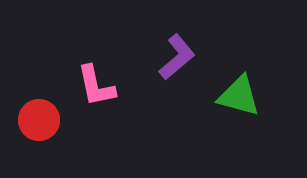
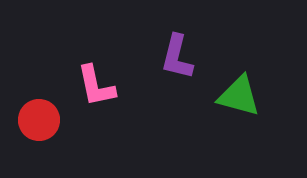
purple L-shape: rotated 144 degrees clockwise
